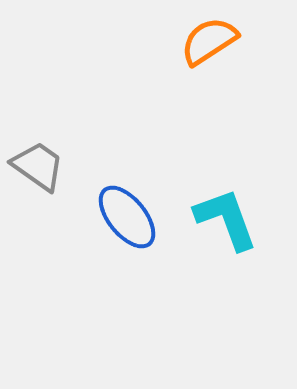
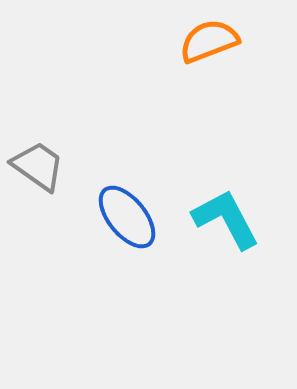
orange semicircle: rotated 12 degrees clockwise
cyan L-shape: rotated 8 degrees counterclockwise
